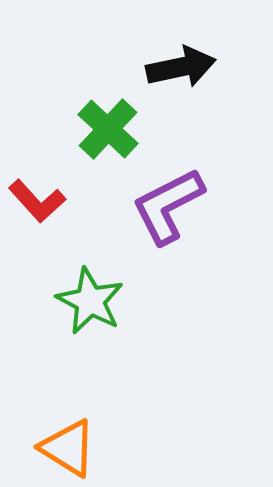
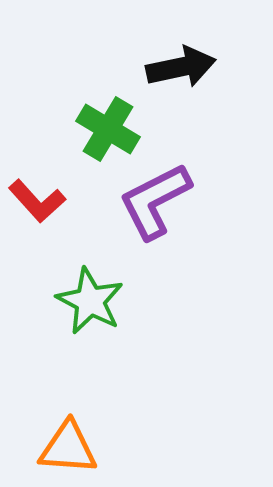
green cross: rotated 12 degrees counterclockwise
purple L-shape: moved 13 px left, 5 px up
orange triangle: rotated 28 degrees counterclockwise
